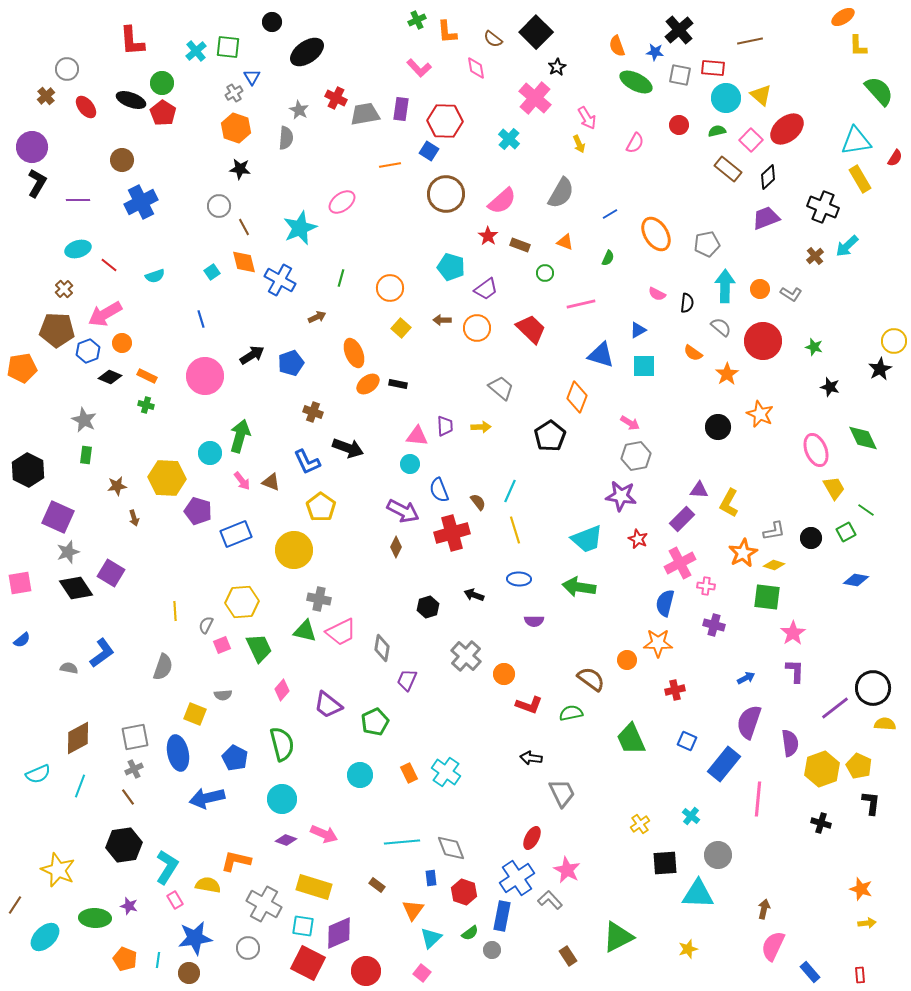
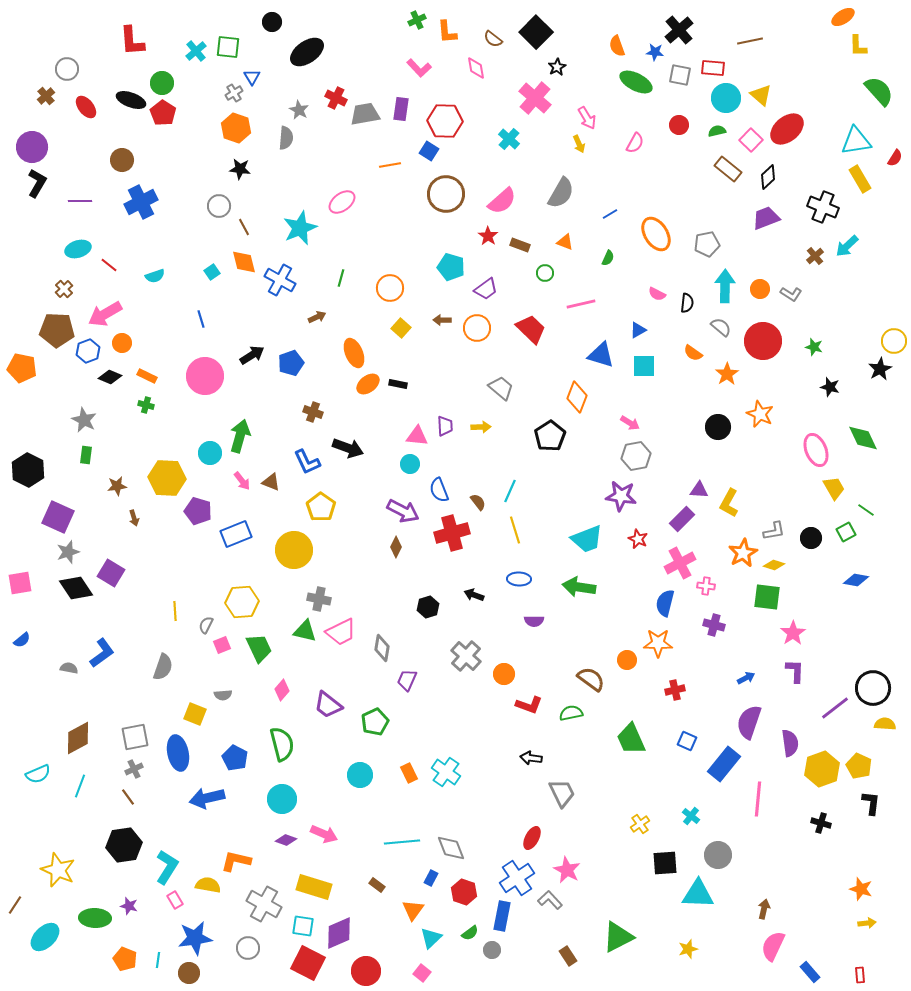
purple line at (78, 200): moved 2 px right, 1 px down
orange pentagon at (22, 368): rotated 20 degrees clockwise
blue rectangle at (431, 878): rotated 35 degrees clockwise
